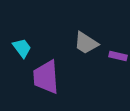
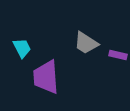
cyan trapezoid: rotated 10 degrees clockwise
purple rectangle: moved 1 px up
